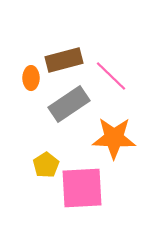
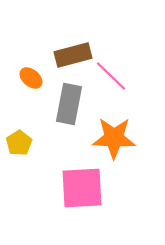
brown rectangle: moved 9 px right, 5 px up
orange ellipse: rotated 50 degrees counterclockwise
gray rectangle: rotated 45 degrees counterclockwise
yellow pentagon: moved 27 px left, 22 px up
